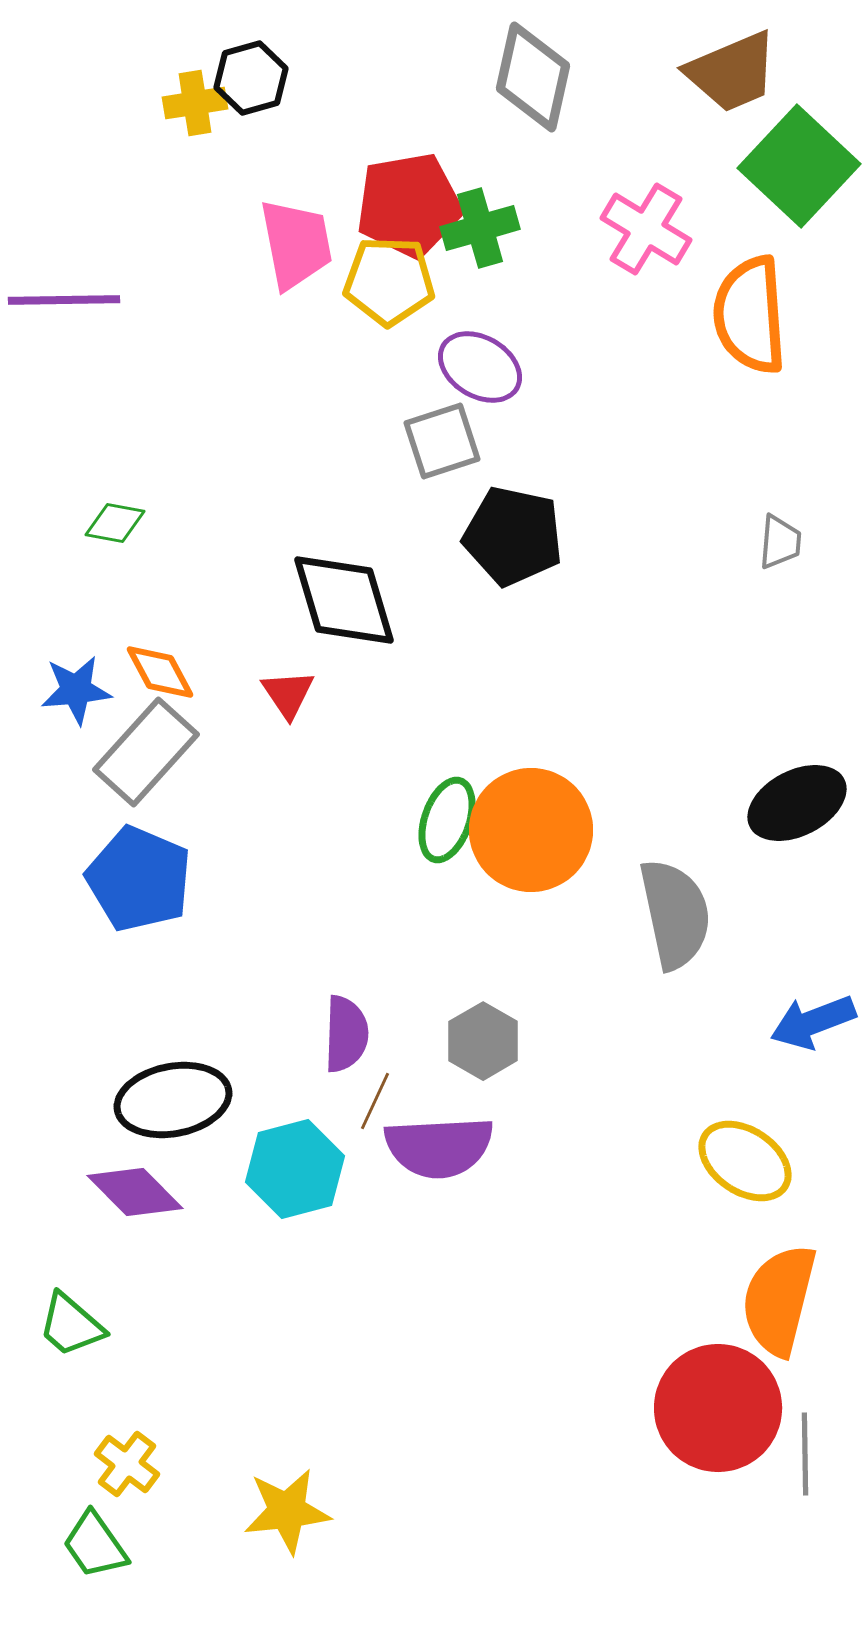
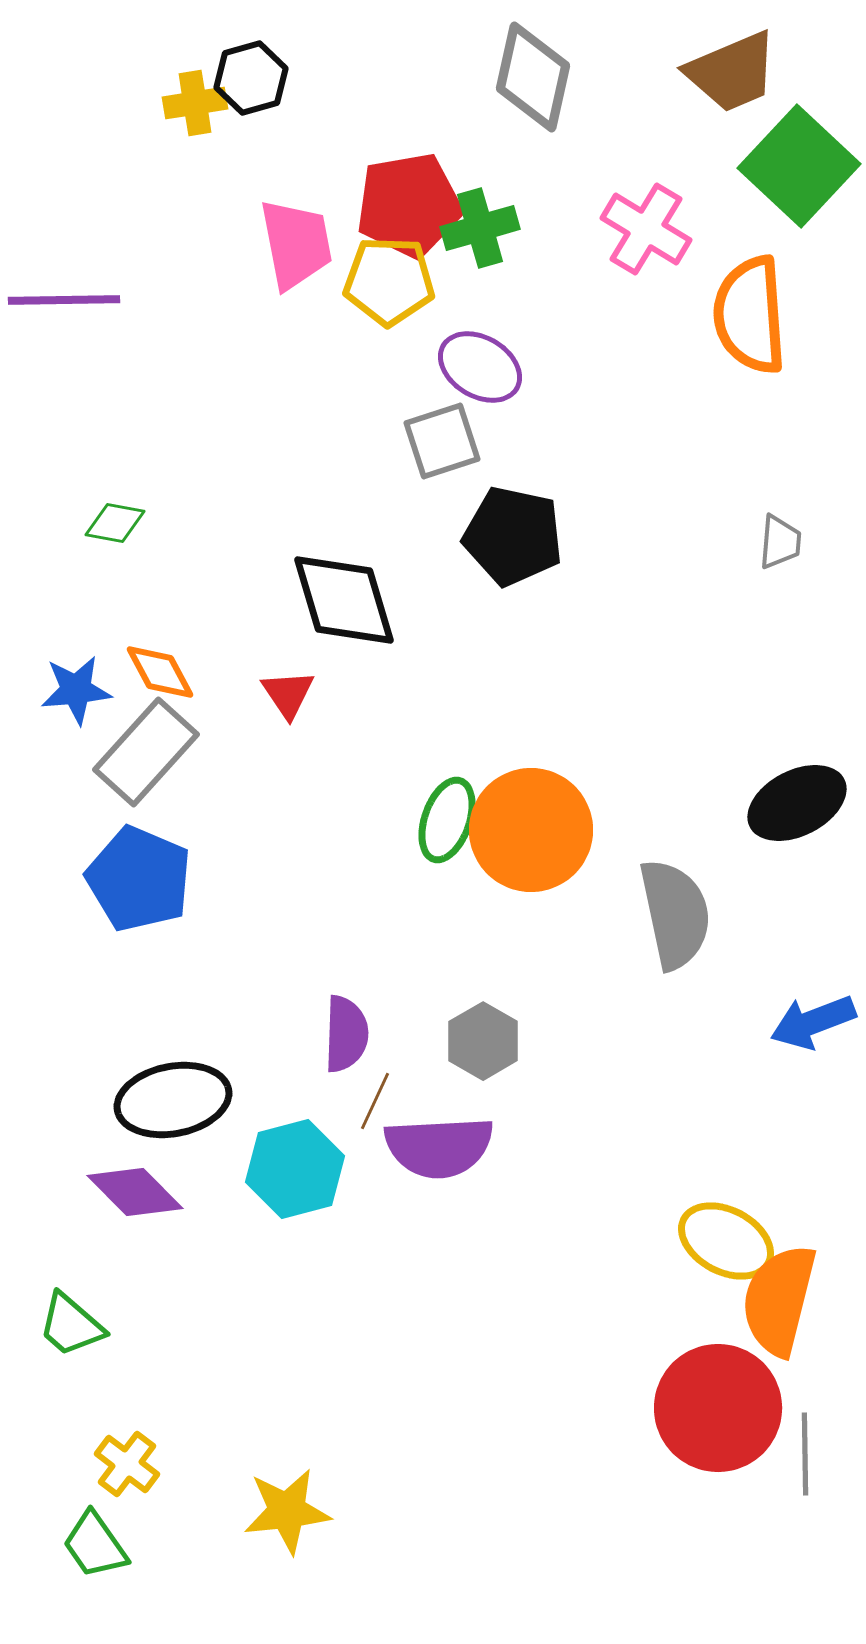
yellow ellipse at (745, 1161): moved 19 px left, 80 px down; rotated 6 degrees counterclockwise
